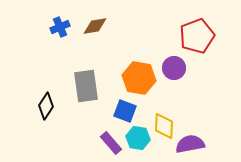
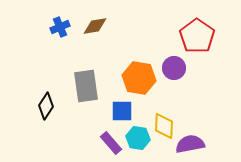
red pentagon: rotated 16 degrees counterclockwise
blue square: moved 3 px left; rotated 20 degrees counterclockwise
